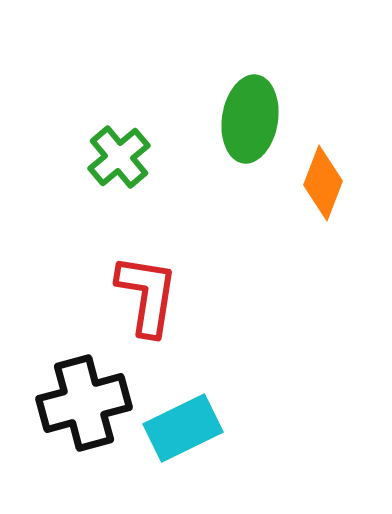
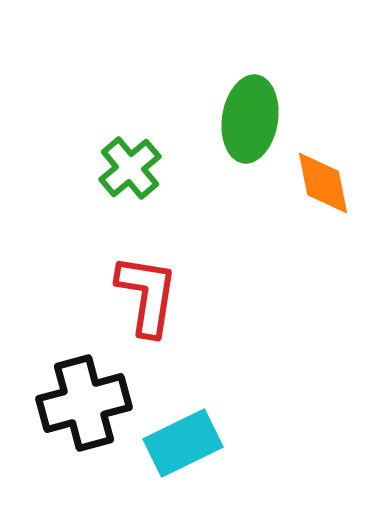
green cross: moved 11 px right, 11 px down
orange diamond: rotated 32 degrees counterclockwise
cyan rectangle: moved 15 px down
